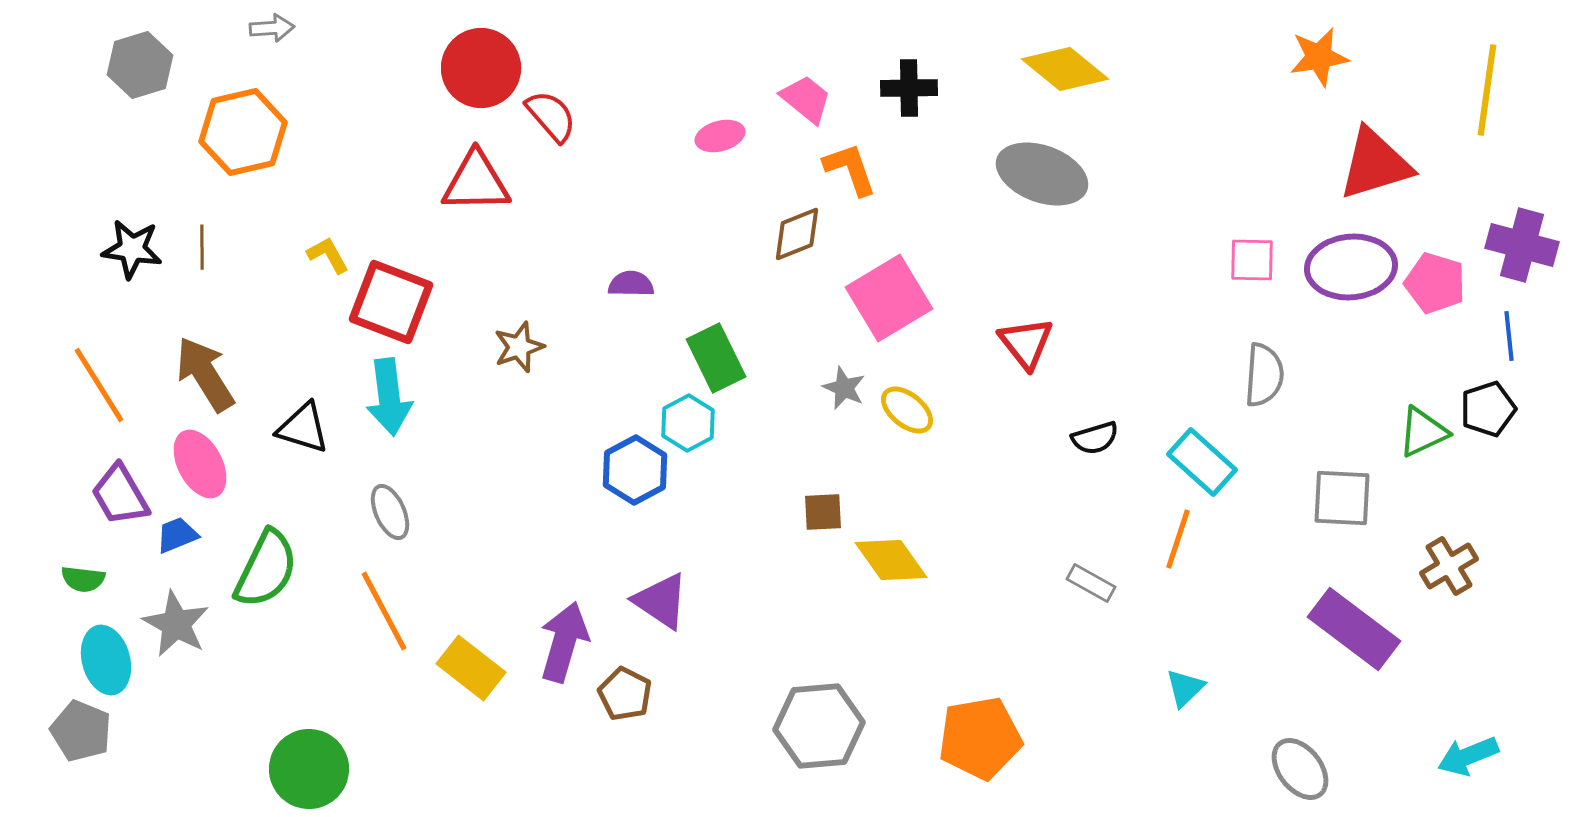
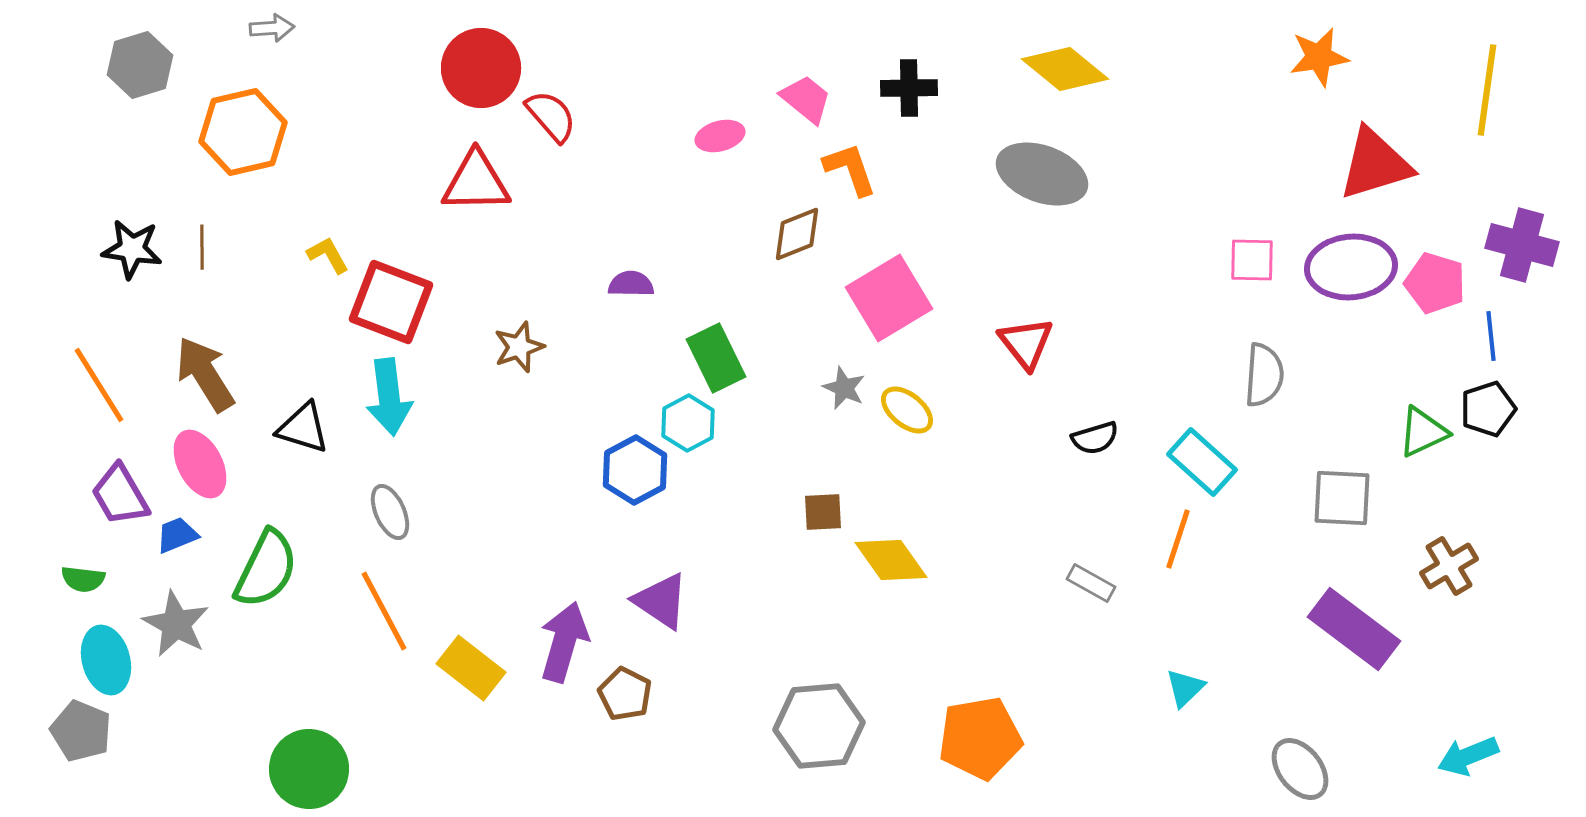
blue line at (1509, 336): moved 18 px left
